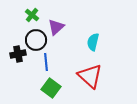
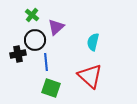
black circle: moved 1 px left
green square: rotated 18 degrees counterclockwise
